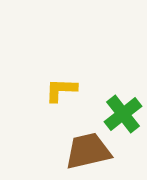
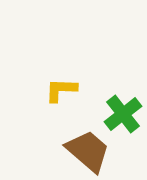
brown trapezoid: rotated 54 degrees clockwise
